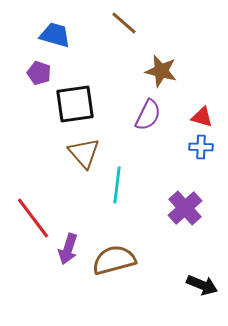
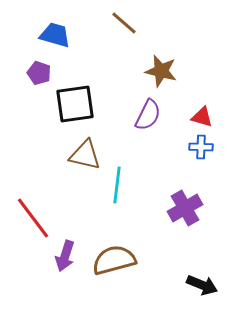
brown triangle: moved 1 px right, 2 px down; rotated 36 degrees counterclockwise
purple cross: rotated 12 degrees clockwise
purple arrow: moved 3 px left, 7 px down
